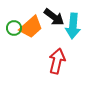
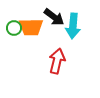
orange trapezoid: rotated 40 degrees clockwise
